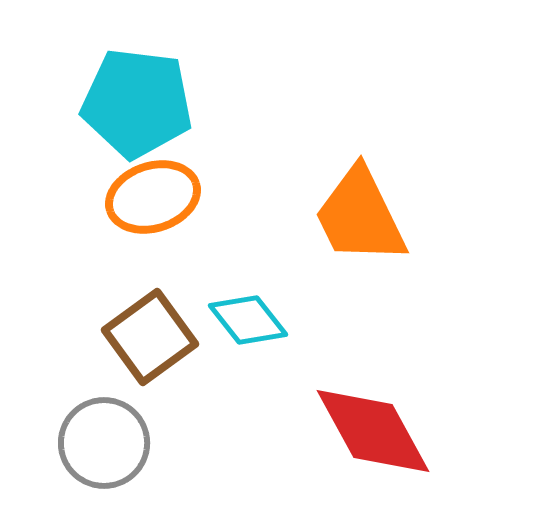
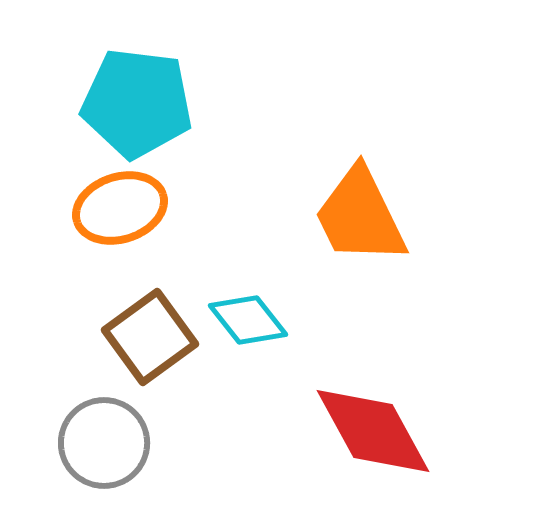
orange ellipse: moved 33 px left, 11 px down
